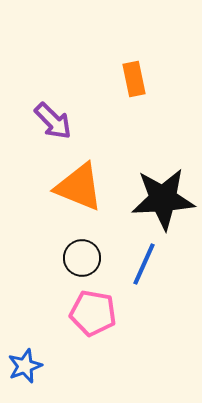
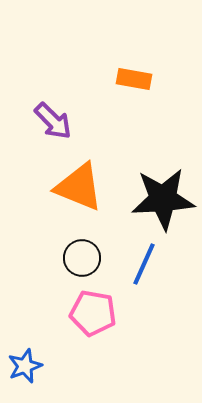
orange rectangle: rotated 68 degrees counterclockwise
